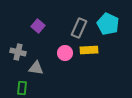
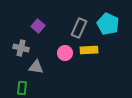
gray cross: moved 3 px right, 4 px up
gray triangle: moved 1 px up
